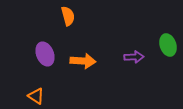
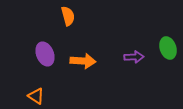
green ellipse: moved 3 px down
